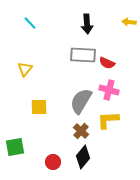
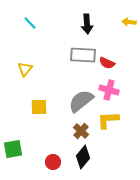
gray semicircle: rotated 20 degrees clockwise
green square: moved 2 px left, 2 px down
